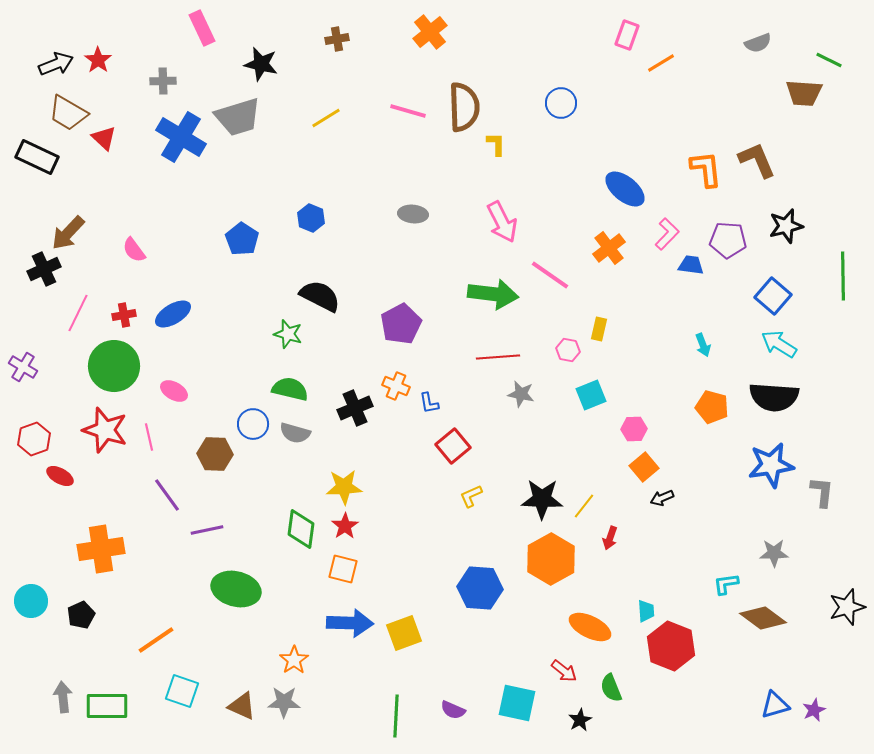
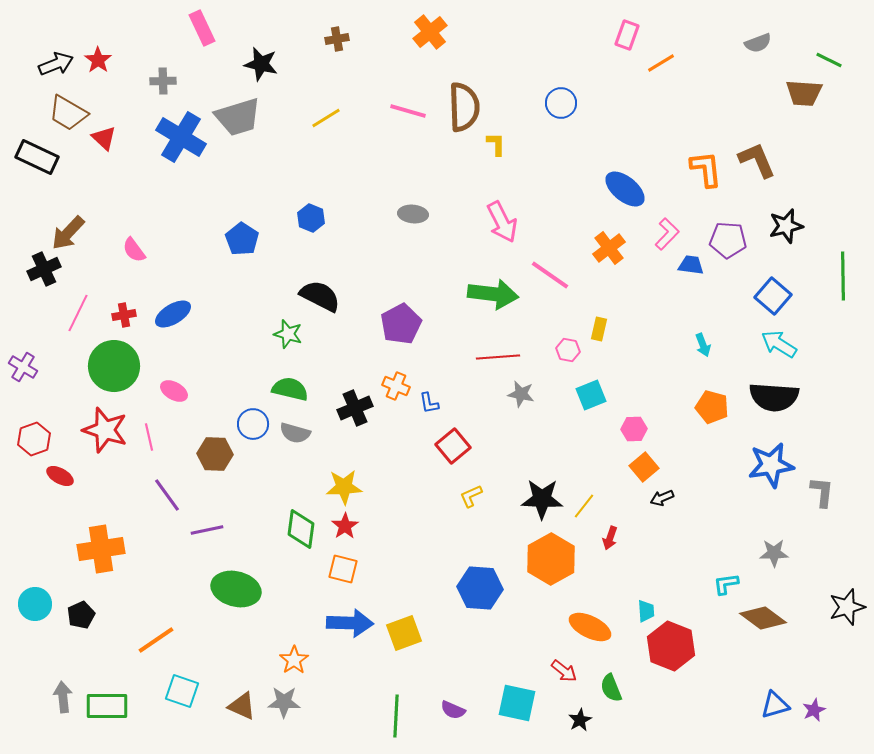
cyan circle at (31, 601): moved 4 px right, 3 px down
